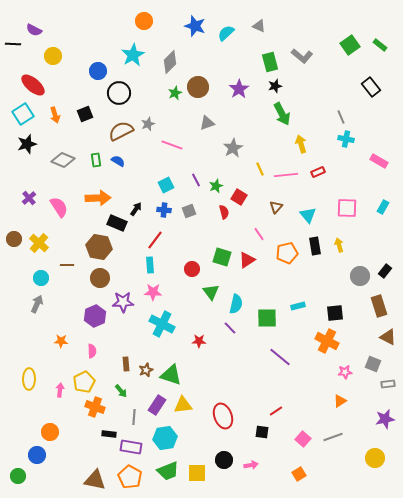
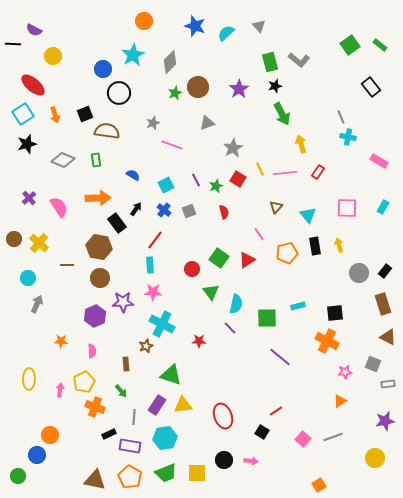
gray triangle at (259, 26): rotated 24 degrees clockwise
gray L-shape at (302, 56): moved 3 px left, 4 px down
blue circle at (98, 71): moved 5 px right, 2 px up
gray star at (148, 124): moved 5 px right, 1 px up
brown semicircle at (121, 131): moved 14 px left; rotated 35 degrees clockwise
cyan cross at (346, 139): moved 2 px right, 2 px up
blue semicircle at (118, 161): moved 15 px right, 14 px down
red rectangle at (318, 172): rotated 32 degrees counterclockwise
pink line at (286, 175): moved 1 px left, 2 px up
red square at (239, 197): moved 1 px left, 18 px up
blue cross at (164, 210): rotated 32 degrees clockwise
black rectangle at (117, 223): rotated 30 degrees clockwise
green square at (222, 257): moved 3 px left, 1 px down; rotated 18 degrees clockwise
gray circle at (360, 276): moved 1 px left, 3 px up
cyan circle at (41, 278): moved 13 px left
brown rectangle at (379, 306): moved 4 px right, 2 px up
brown star at (146, 370): moved 24 px up
purple star at (385, 419): moved 2 px down
orange circle at (50, 432): moved 3 px down
black square at (262, 432): rotated 24 degrees clockwise
black rectangle at (109, 434): rotated 32 degrees counterclockwise
purple rectangle at (131, 447): moved 1 px left, 1 px up
pink arrow at (251, 465): moved 4 px up; rotated 16 degrees clockwise
green trapezoid at (168, 471): moved 2 px left, 2 px down
orange square at (299, 474): moved 20 px right, 11 px down
